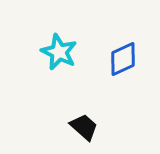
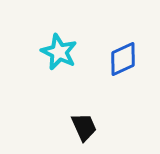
black trapezoid: rotated 24 degrees clockwise
